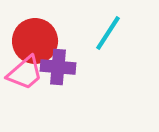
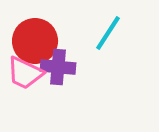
pink trapezoid: rotated 66 degrees clockwise
